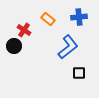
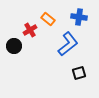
blue cross: rotated 14 degrees clockwise
red cross: moved 6 px right; rotated 24 degrees clockwise
blue L-shape: moved 3 px up
black square: rotated 16 degrees counterclockwise
